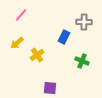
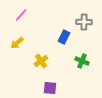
yellow cross: moved 4 px right, 6 px down
